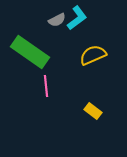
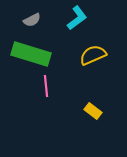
gray semicircle: moved 25 px left
green rectangle: moved 1 px right, 2 px down; rotated 18 degrees counterclockwise
